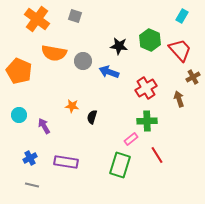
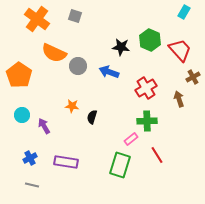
cyan rectangle: moved 2 px right, 4 px up
black star: moved 2 px right, 1 px down
orange semicircle: rotated 15 degrees clockwise
gray circle: moved 5 px left, 5 px down
orange pentagon: moved 4 px down; rotated 10 degrees clockwise
cyan circle: moved 3 px right
